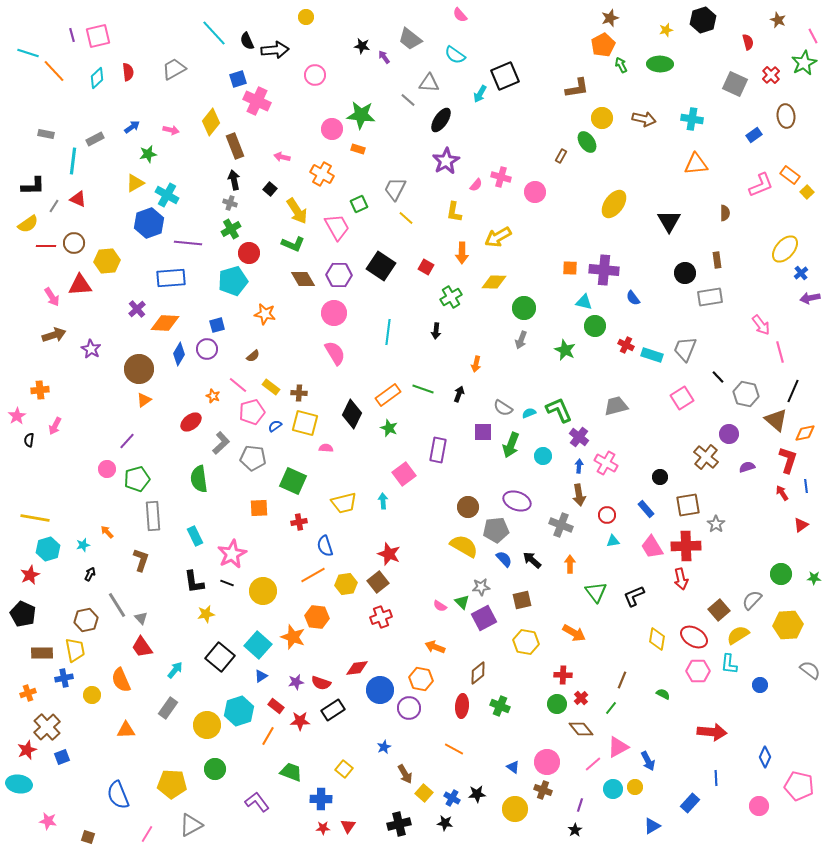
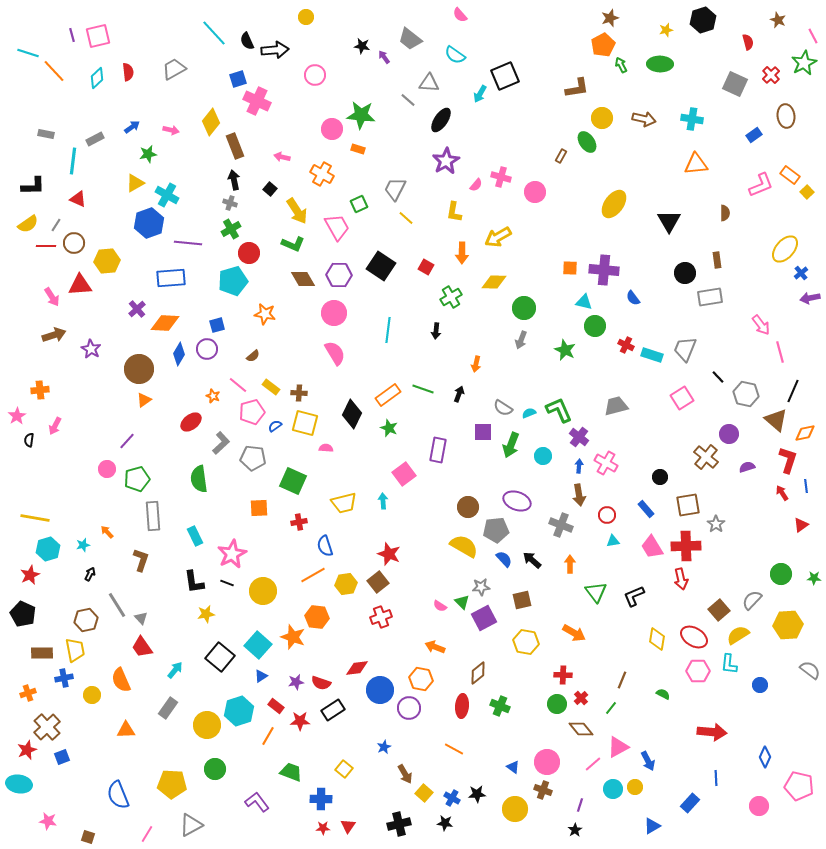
gray line at (54, 206): moved 2 px right, 19 px down
cyan line at (388, 332): moved 2 px up
